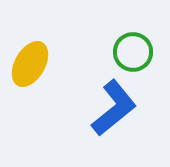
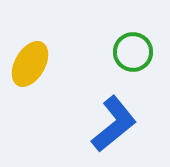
blue L-shape: moved 16 px down
